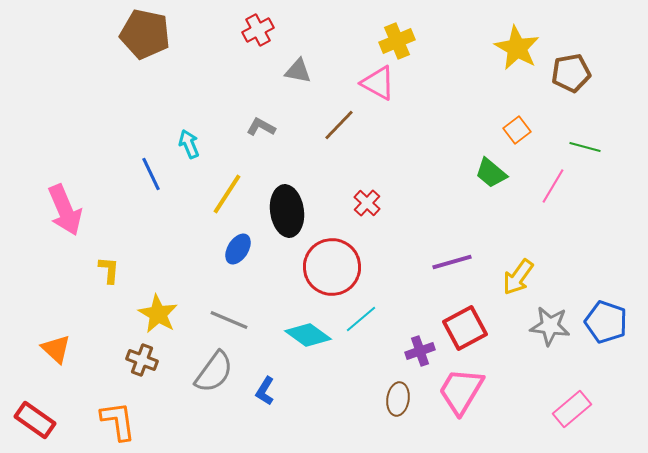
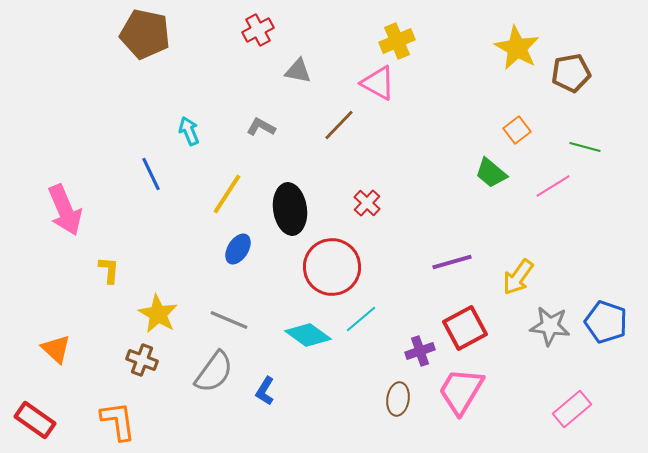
cyan arrow at (189, 144): moved 13 px up
pink line at (553, 186): rotated 27 degrees clockwise
black ellipse at (287, 211): moved 3 px right, 2 px up
